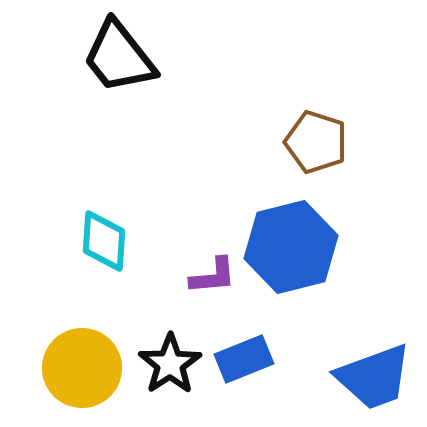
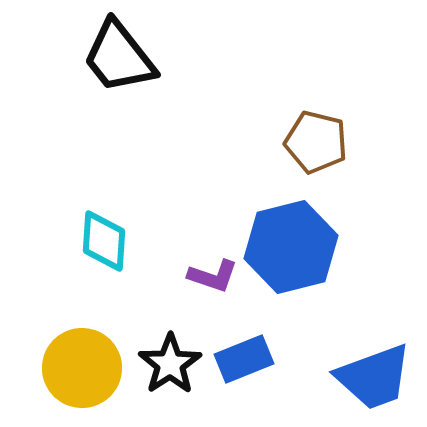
brown pentagon: rotated 4 degrees counterclockwise
purple L-shape: rotated 24 degrees clockwise
